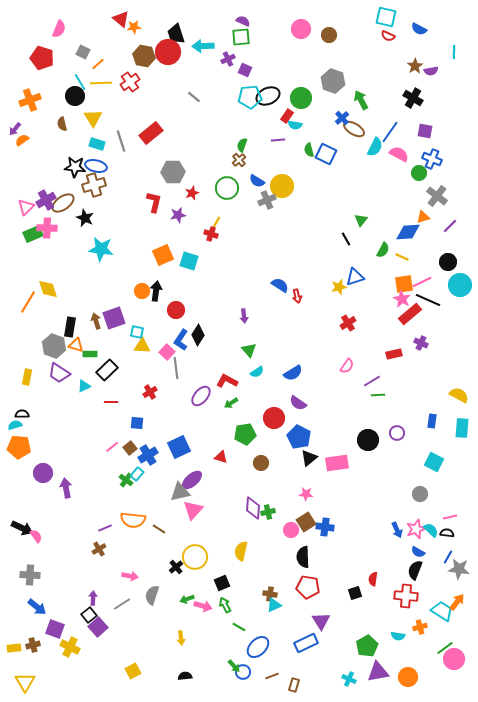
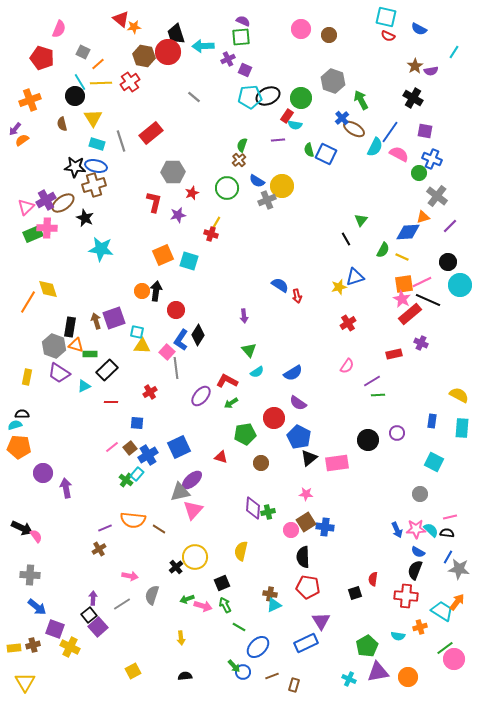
cyan line at (454, 52): rotated 32 degrees clockwise
pink star at (416, 529): rotated 18 degrees clockwise
